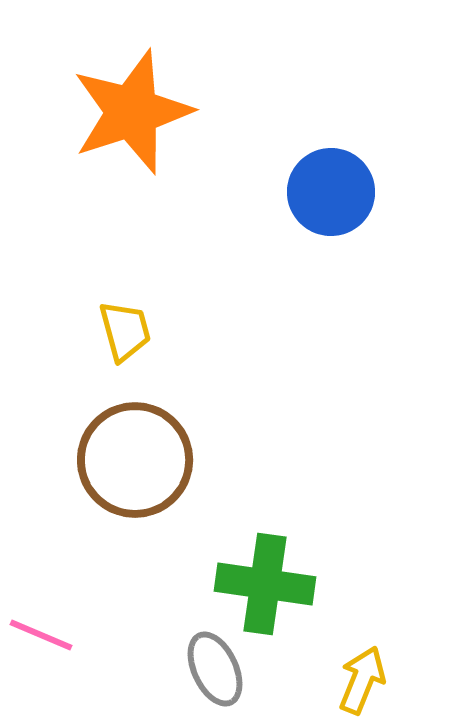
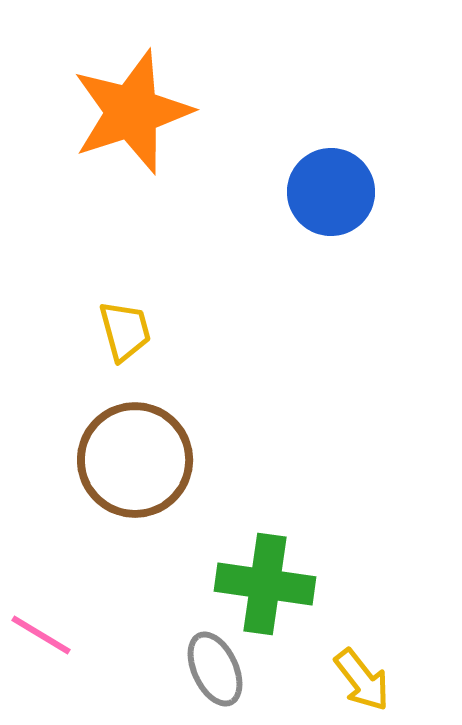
pink line: rotated 8 degrees clockwise
yellow arrow: rotated 120 degrees clockwise
